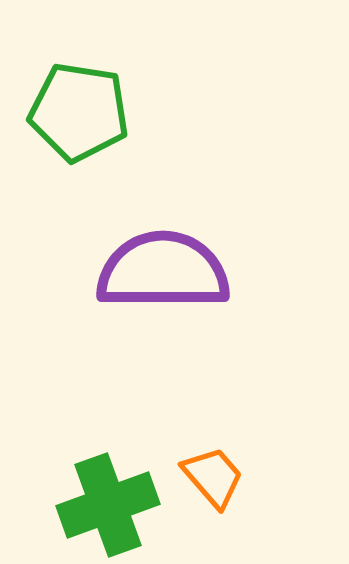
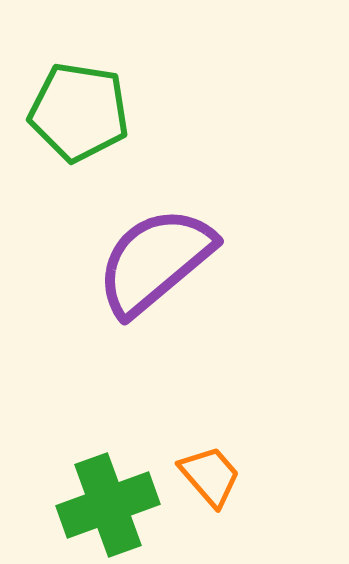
purple semicircle: moved 8 px left, 10 px up; rotated 40 degrees counterclockwise
orange trapezoid: moved 3 px left, 1 px up
